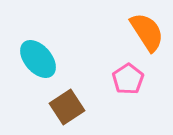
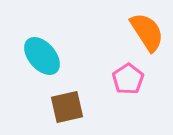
cyan ellipse: moved 4 px right, 3 px up
brown square: rotated 20 degrees clockwise
